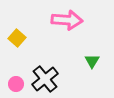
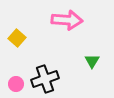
black cross: rotated 20 degrees clockwise
